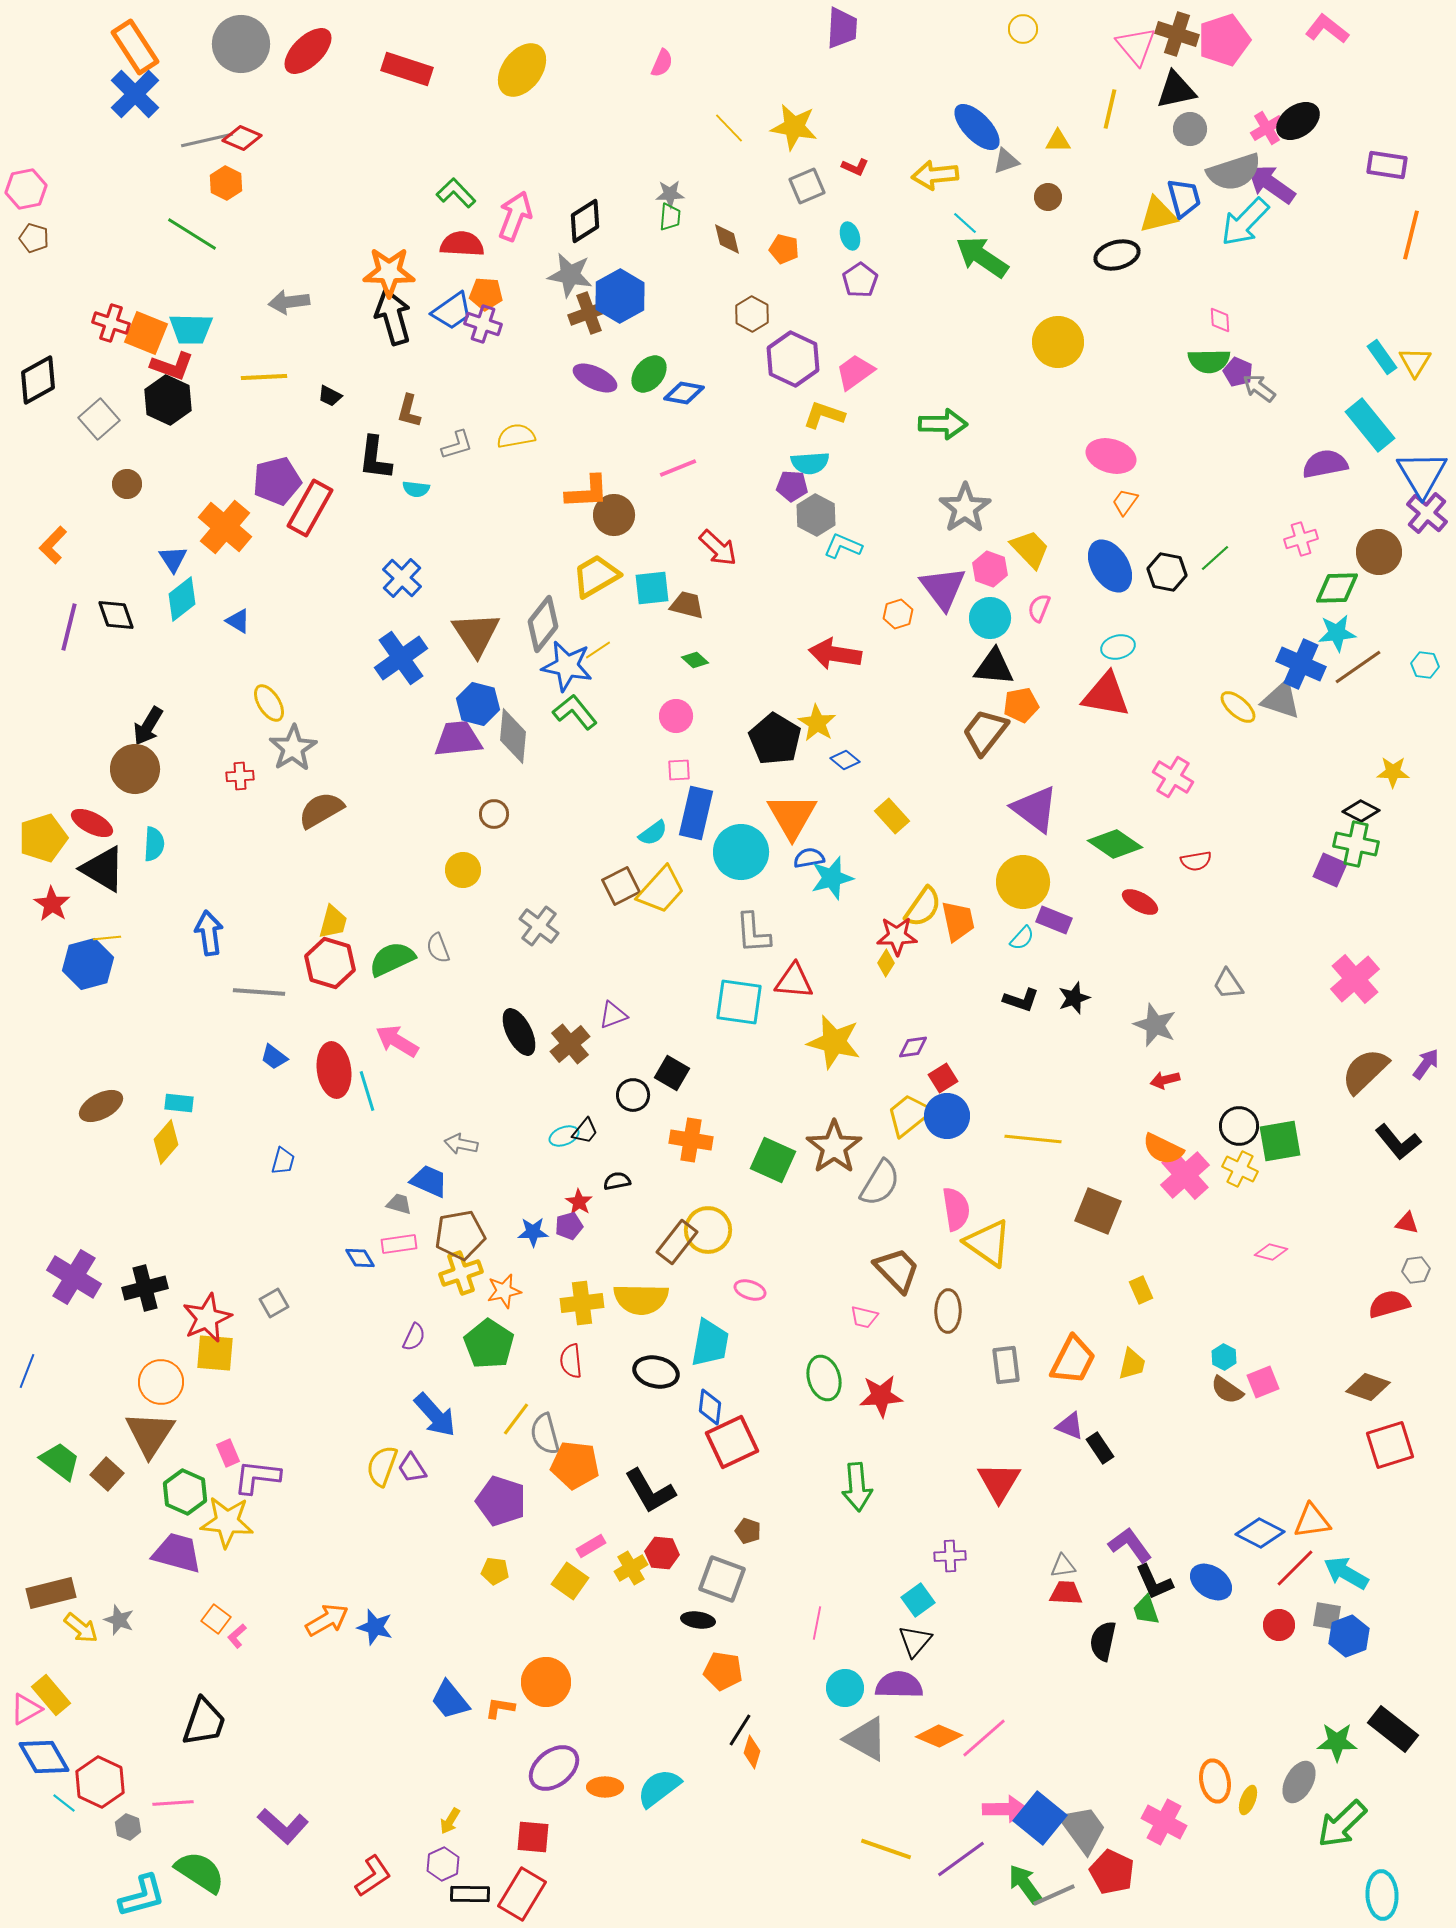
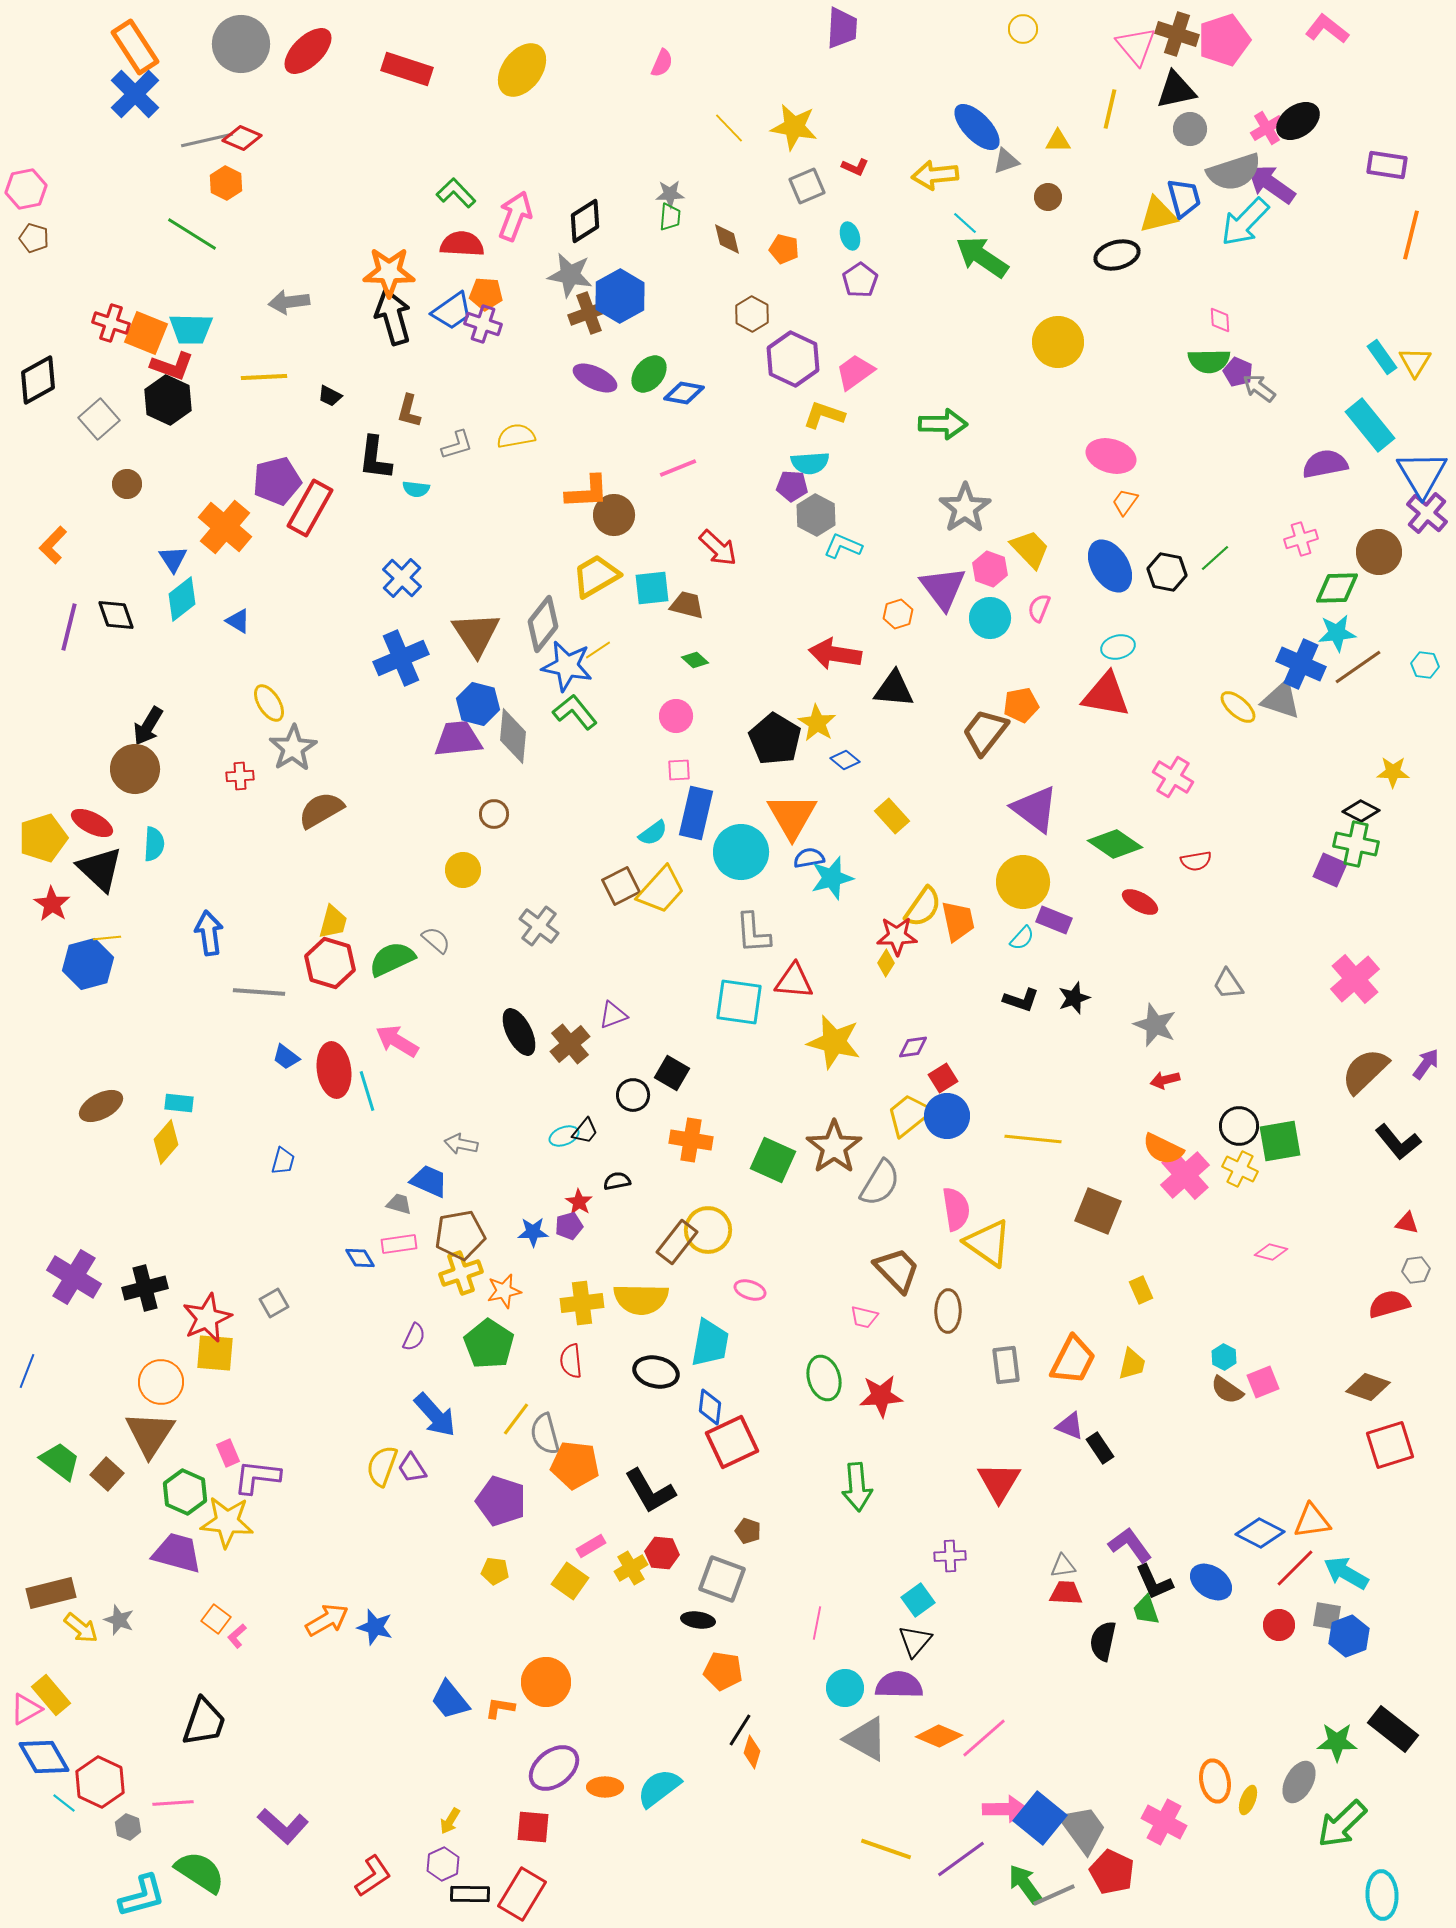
blue cross at (401, 658): rotated 12 degrees clockwise
black triangle at (994, 667): moved 100 px left, 22 px down
black triangle at (103, 869): moved 3 px left; rotated 12 degrees clockwise
gray semicircle at (438, 948): moved 2 px left, 8 px up; rotated 152 degrees clockwise
blue trapezoid at (274, 1057): moved 12 px right
red square at (533, 1837): moved 10 px up
